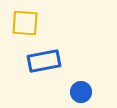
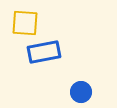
blue rectangle: moved 9 px up
